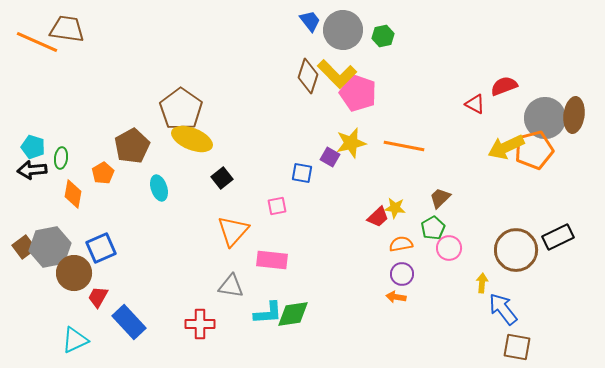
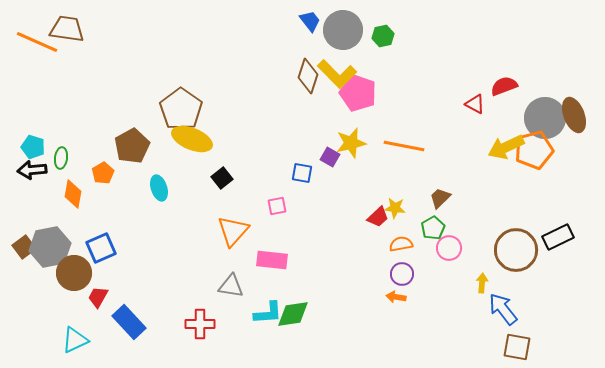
brown ellipse at (574, 115): rotated 28 degrees counterclockwise
